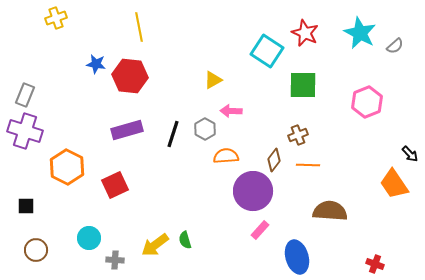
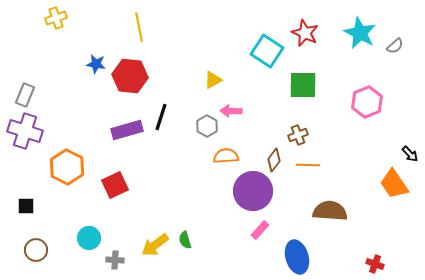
gray hexagon: moved 2 px right, 3 px up
black line: moved 12 px left, 17 px up
